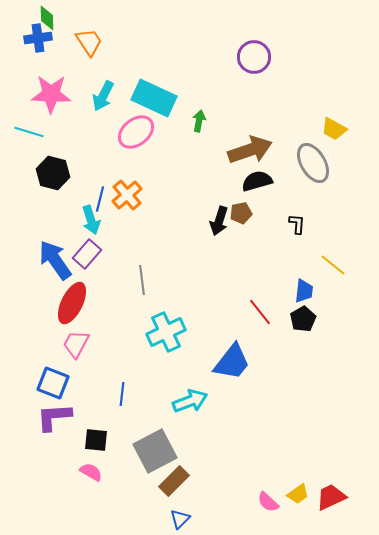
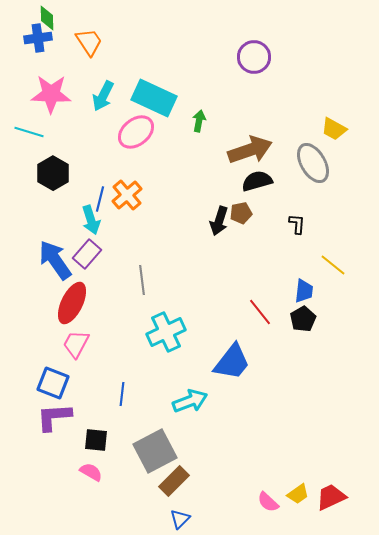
black hexagon at (53, 173): rotated 16 degrees clockwise
